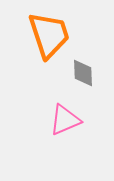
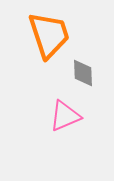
pink triangle: moved 4 px up
